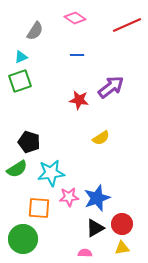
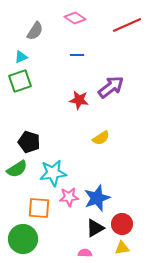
cyan star: moved 2 px right
